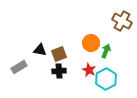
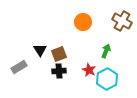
orange circle: moved 8 px left, 21 px up
black triangle: rotated 48 degrees clockwise
cyan hexagon: moved 1 px right
